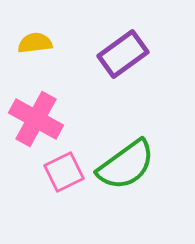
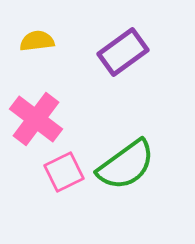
yellow semicircle: moved 2 px right, 2 px up
purple rectangle: moved 2 px up
pink cross: rotated 8 degrees clockwise
